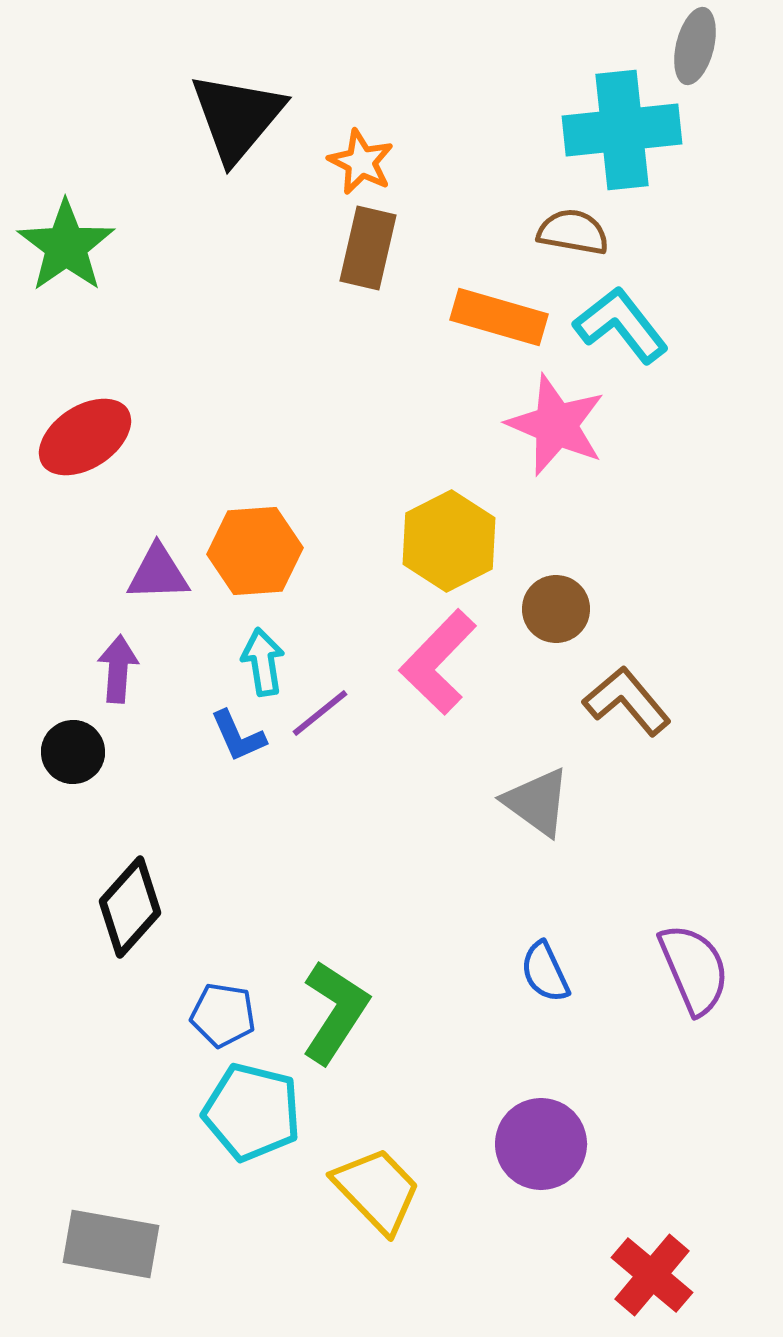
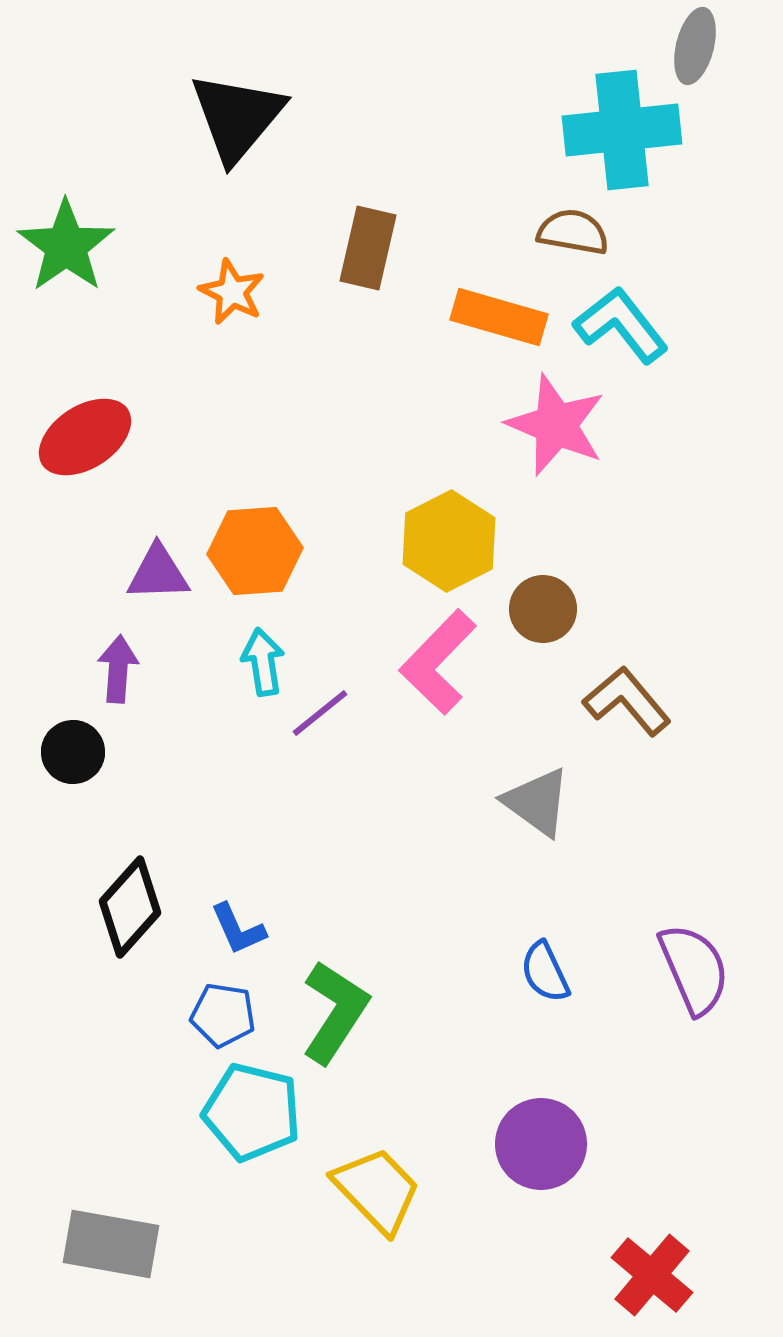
orange star: moved 129 px left, 130 px down
brown circle: moved 13 px left
blue L-shape: moved 193 px down
